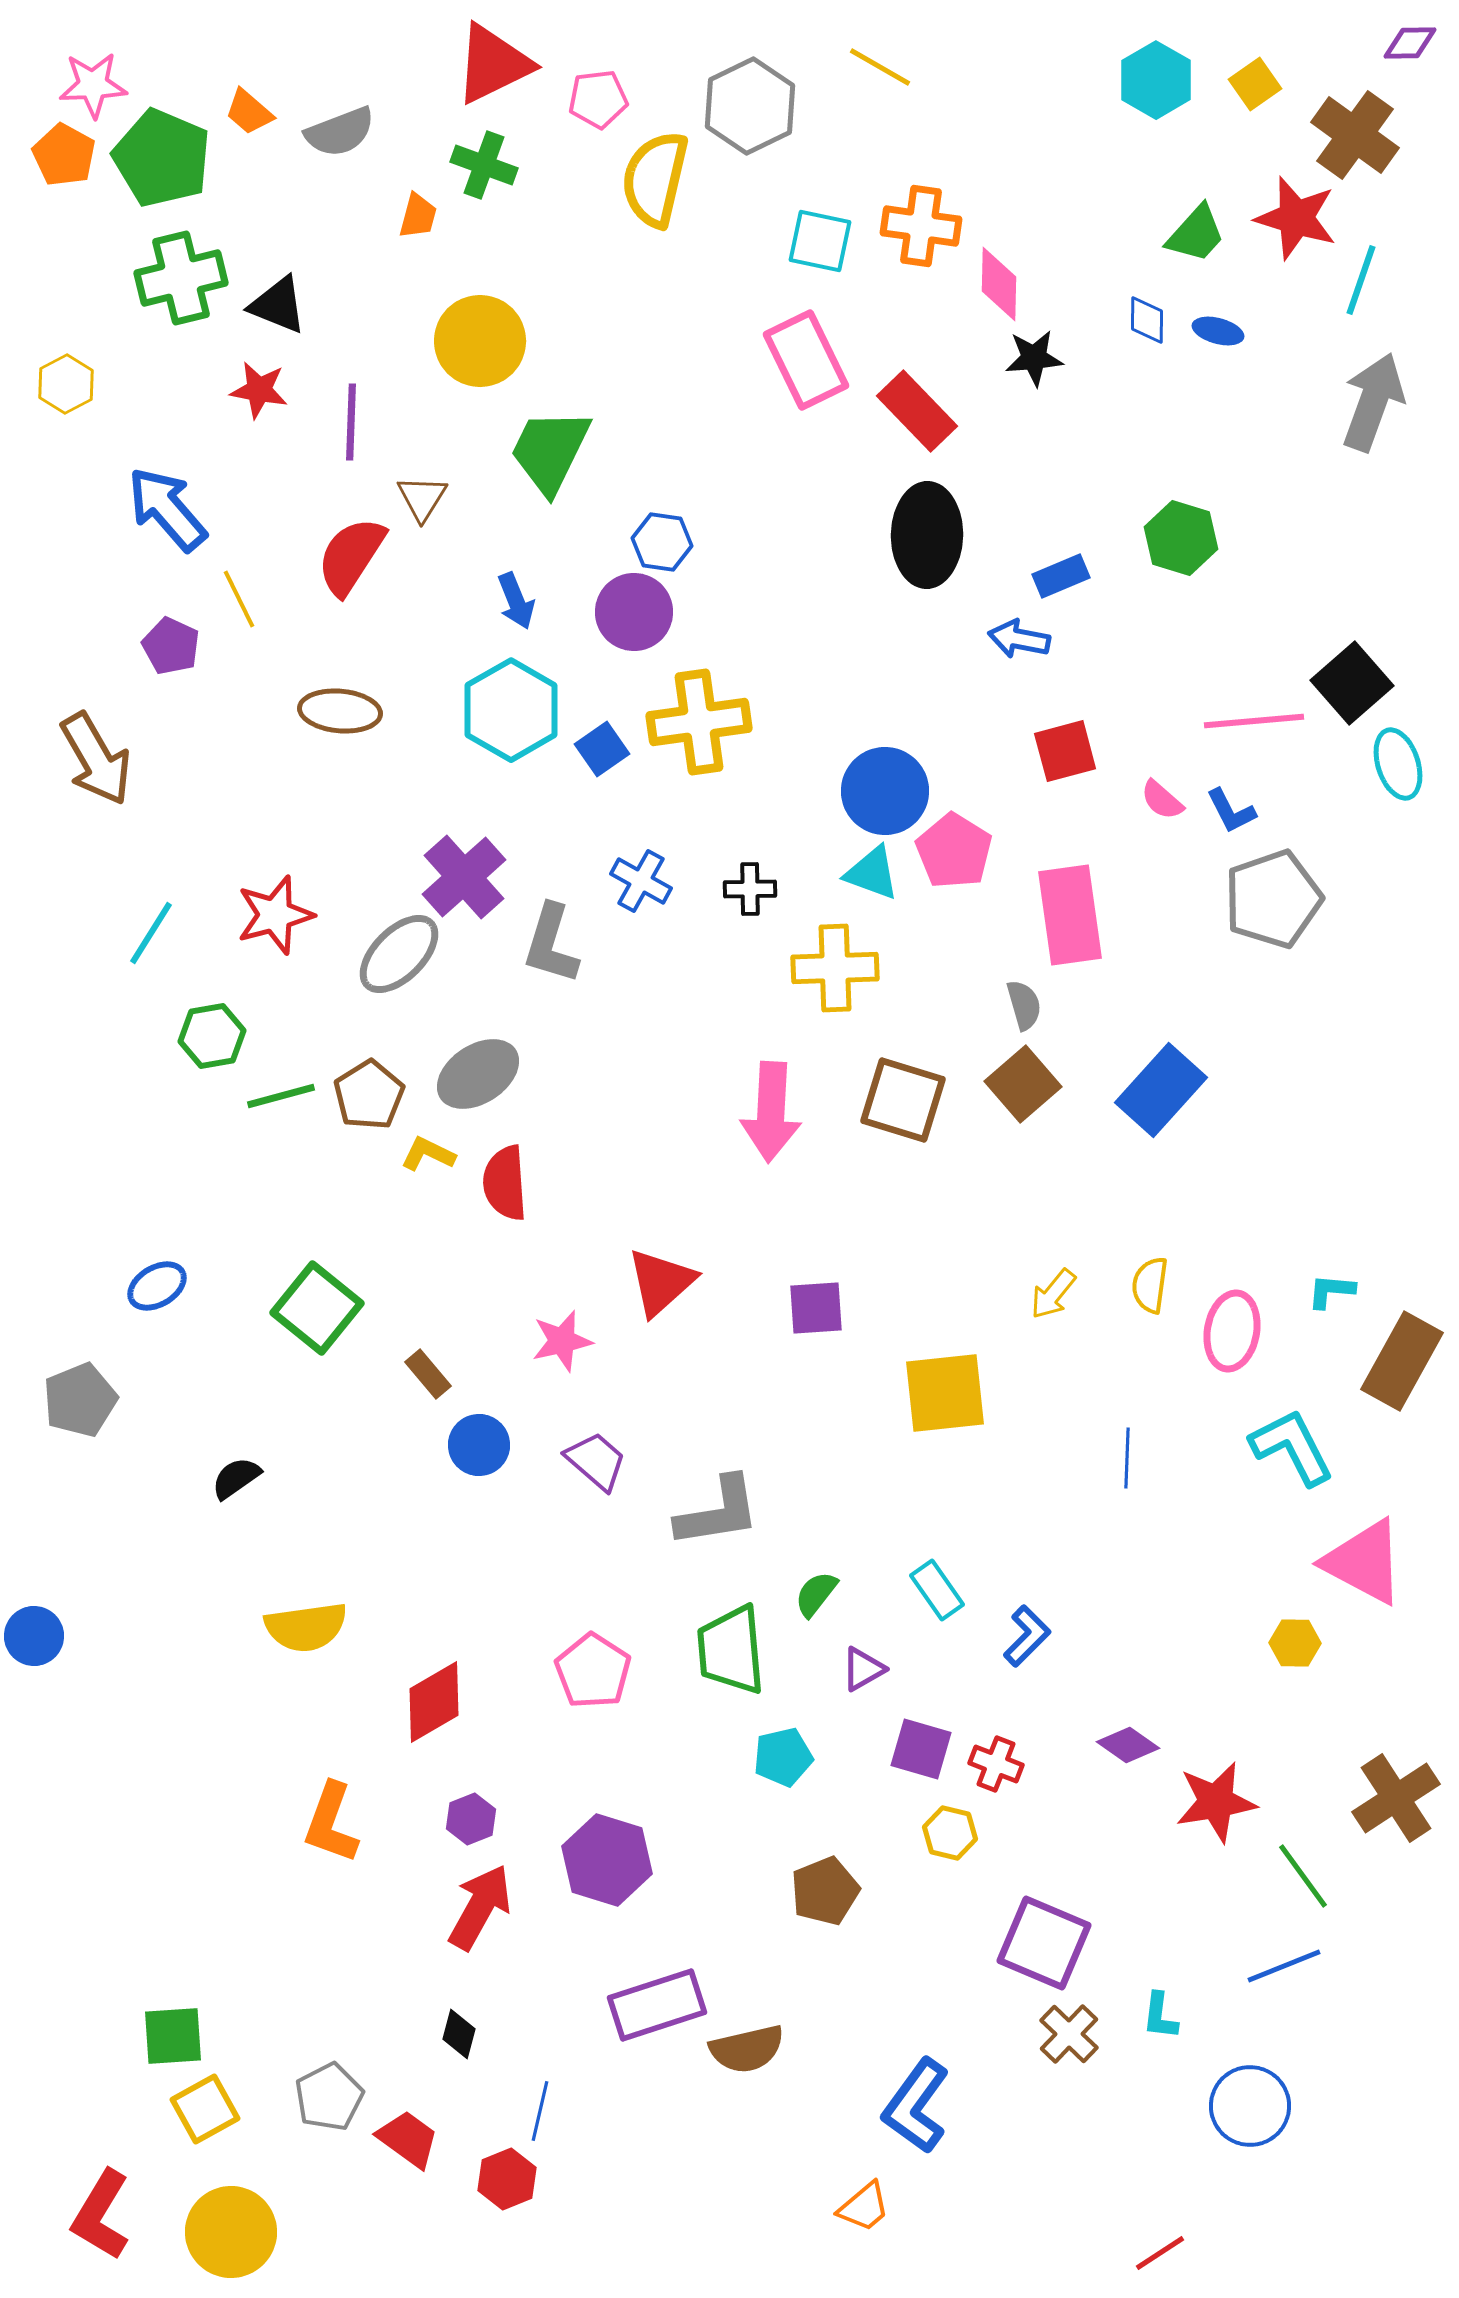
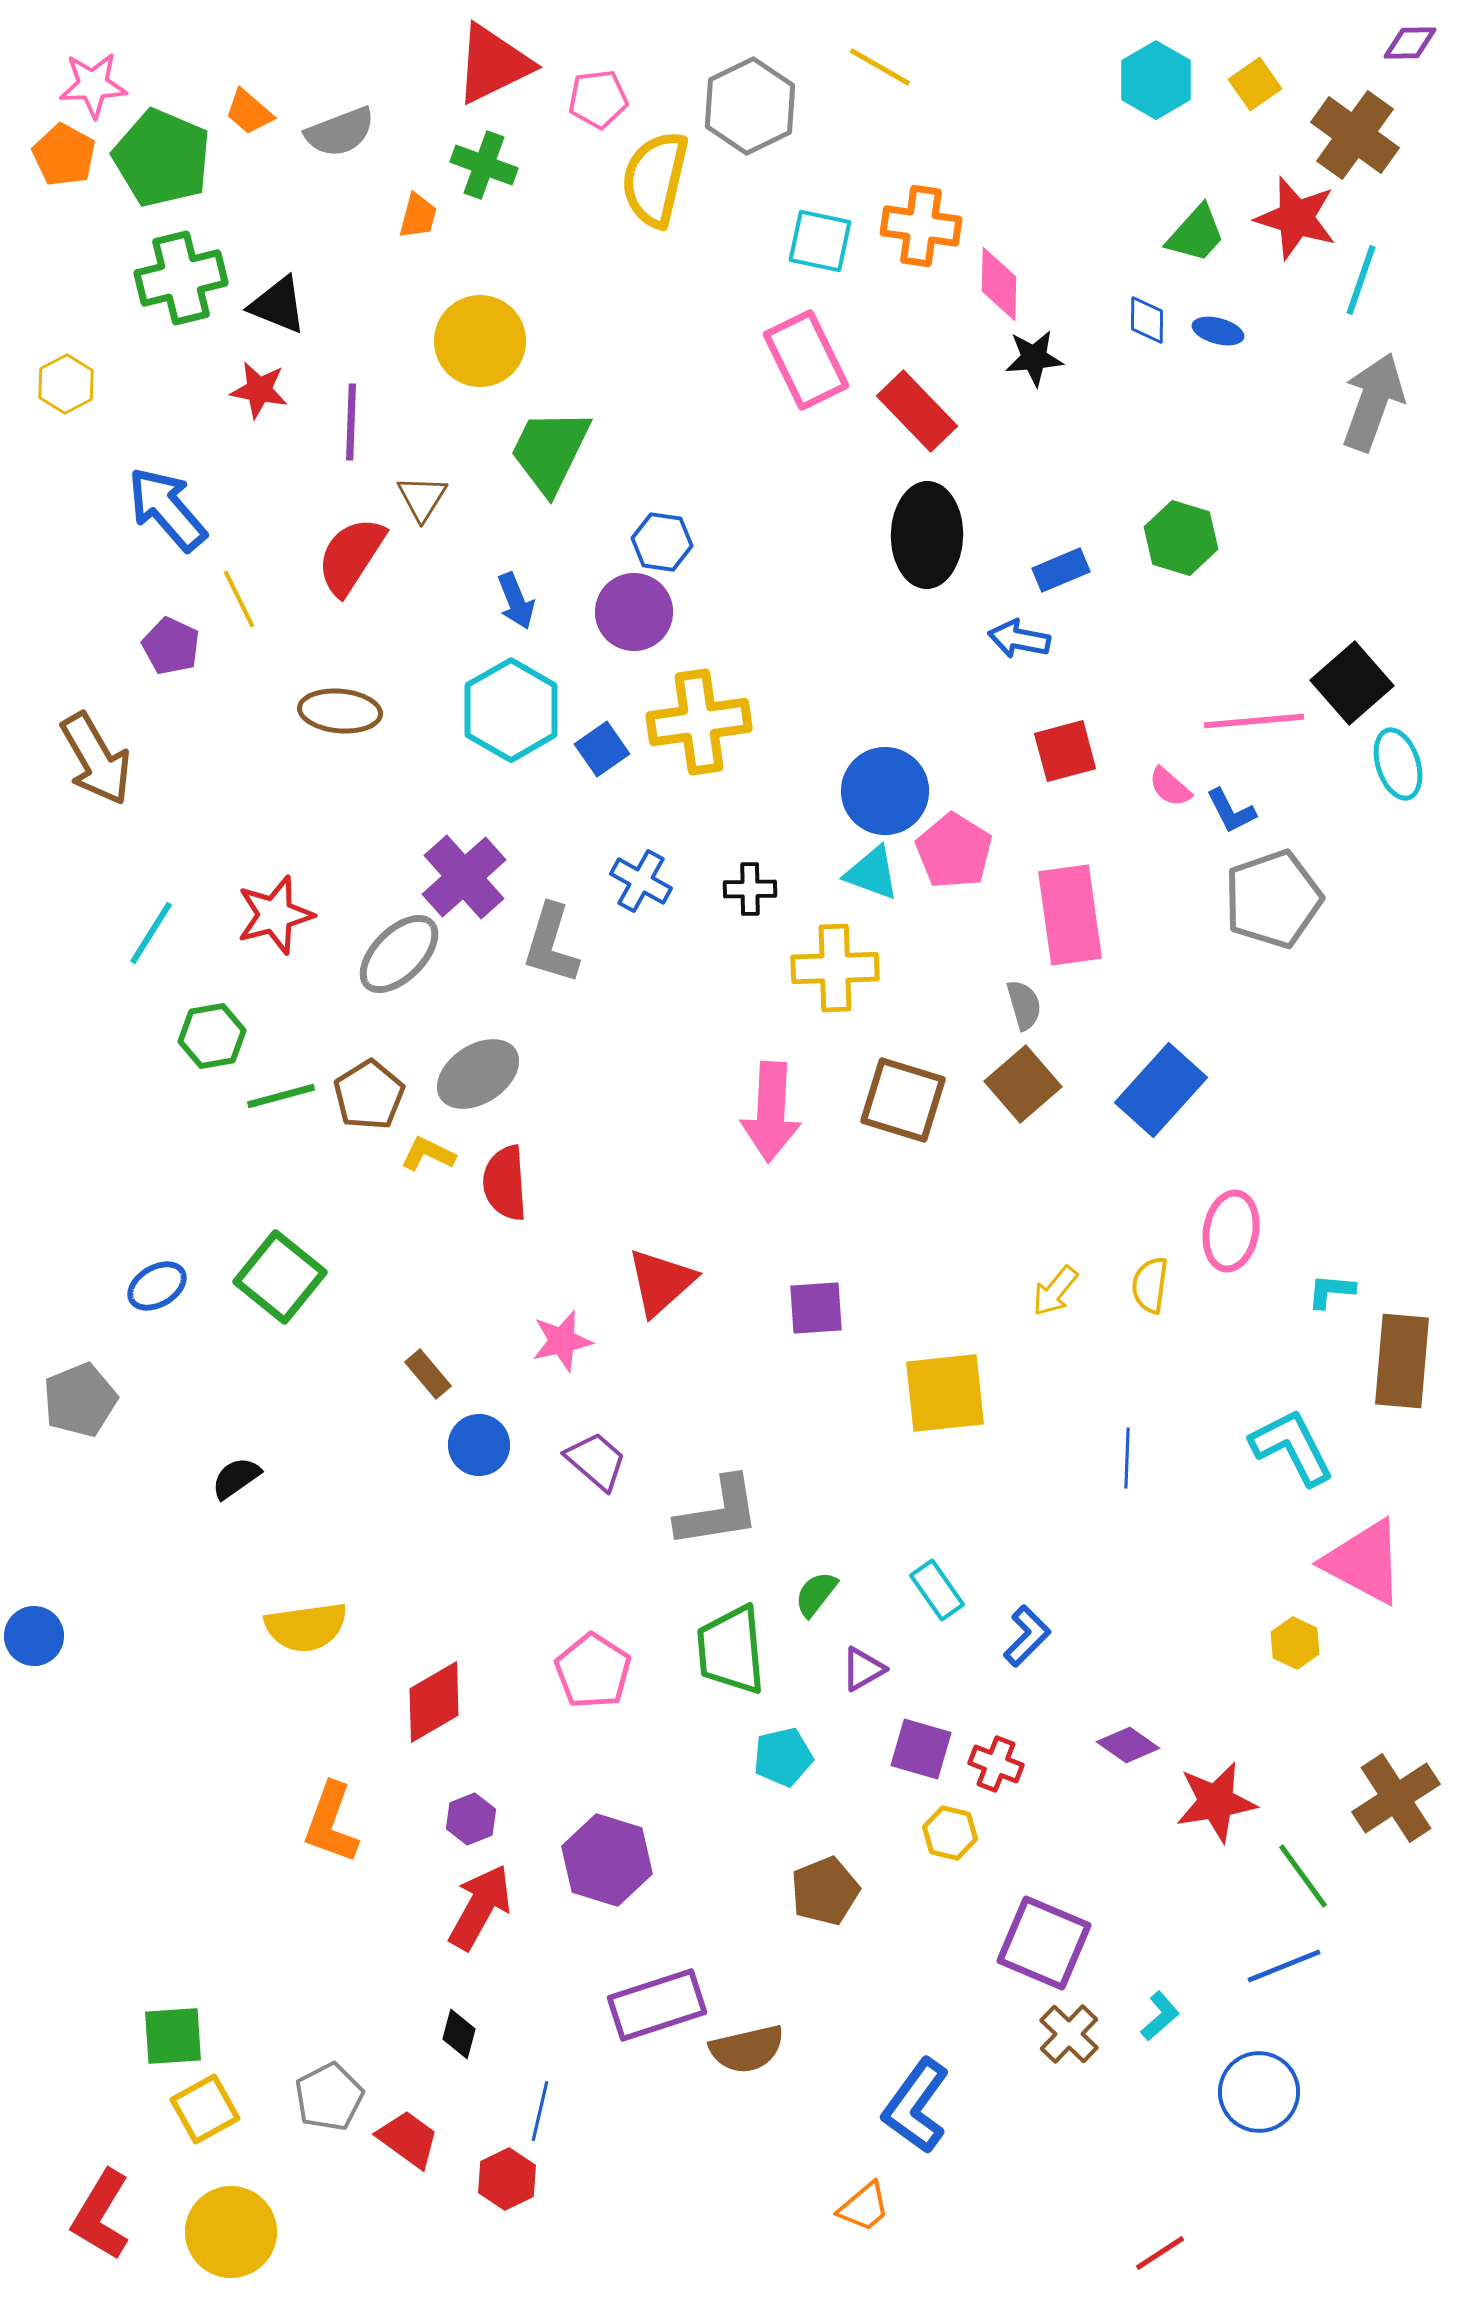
blue rectangle at (1061, 576): moved 6 px up
pink semicircle at (1162, 800): moved 8 px right, 13 px up
yellow arrow at (1053, 1294): moved 2 px right, 3 px up
green square at (317, 1308): moved 37 px left, 31 px up
pink ellipse at (1232, 1331): moved 1 px left, 100 px up
brown rectangle at (1402, 1361): rotated 24 degrees counterclockwise
yellow hexagon at (1295, 1643): rotated 24 degrees clockwise
cyan L-shape at (1160, 2016): rotated 138 degrees counterclockwise
blue circle at (1250, 2106): moved 9 px right, 14 px up
red hexagon at (507, 2179): rotated 4 degrees counterclockwise
